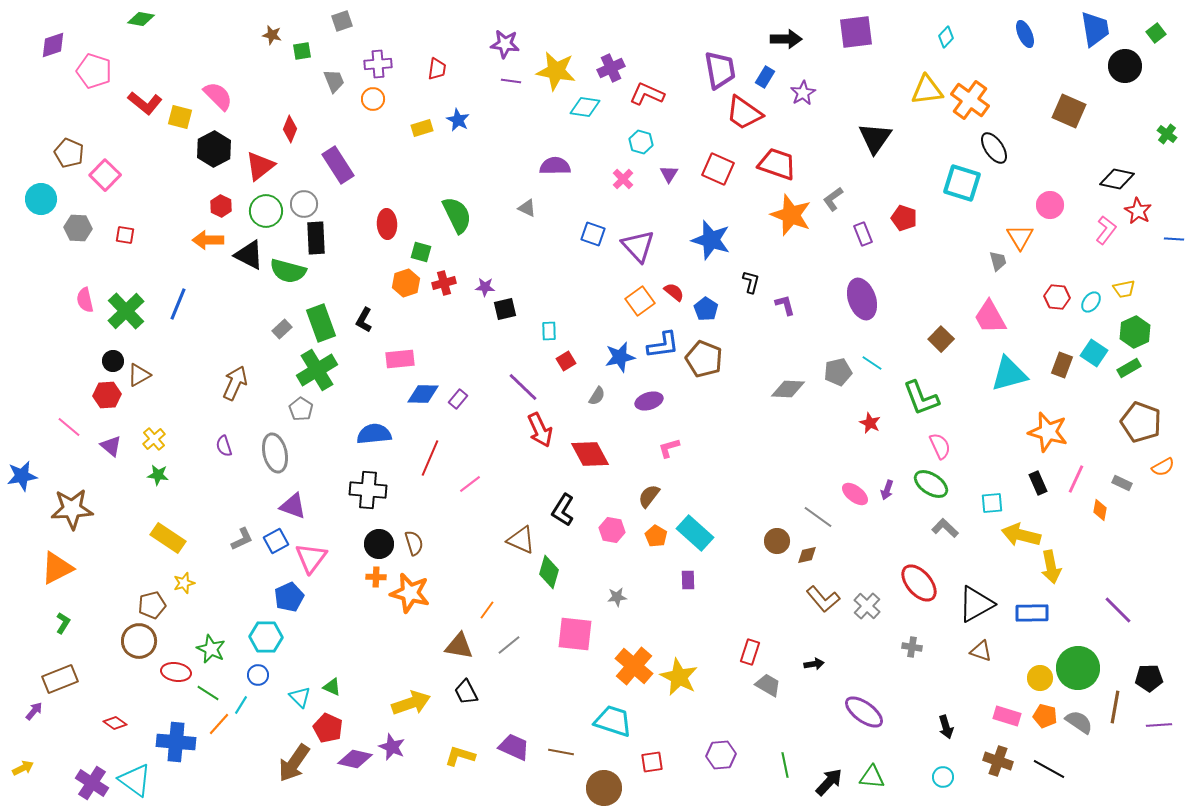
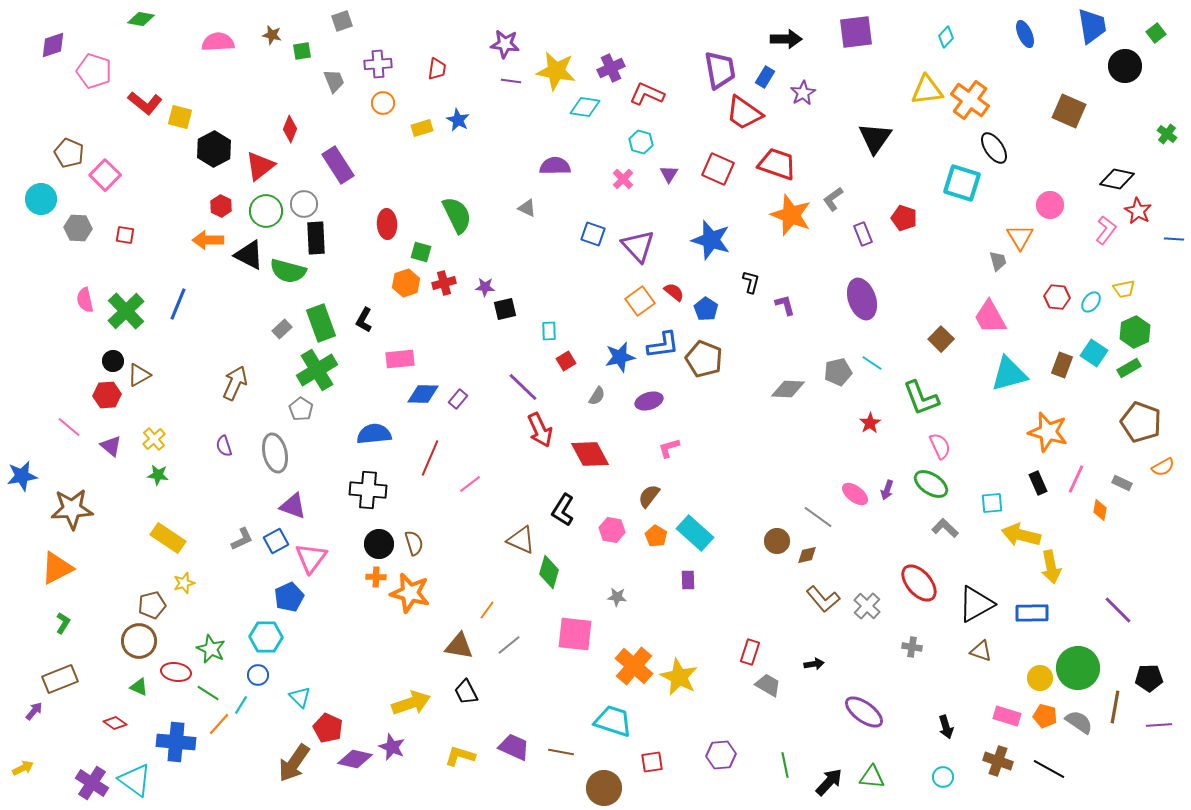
blue trapezoid at (1095, 29): moved 3 px left, 3 px up
pink semicircle at (218, 96): moved 54 px up; rotated 48 degrees counterclockwise
orange circle at (373, 99): moved 10 px right, 4 px down
red star at (870, 423): rotated 15 degrees clockwise
gray star at (617, 597): rotated 12 degrees clockwise
green triangle at (332, 687): moved 193 px left
